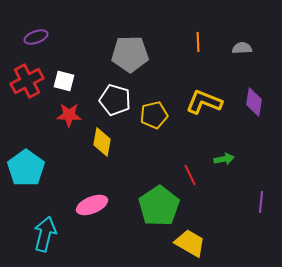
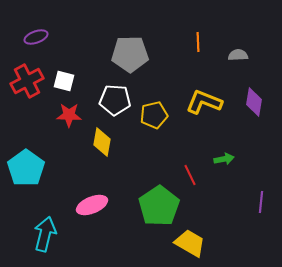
gray semicircle: moved 4 px left, 7 px down
white pentagon: rotated 12 degrees counterclockwise
